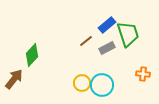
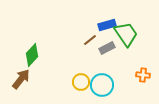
blue rectangle: rotated 24 degrees clockwise
green trapezoid: moved 2 px left; rotated 16 degrees counterclockwise
brown line: moved 4 px right, 1 px up
orange cross: moved 1 px down
brown arrow: moved 7 px right
yellow circle: moved 1 px left, 1 px up
